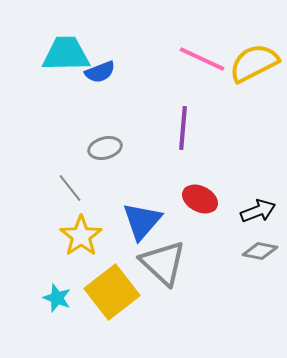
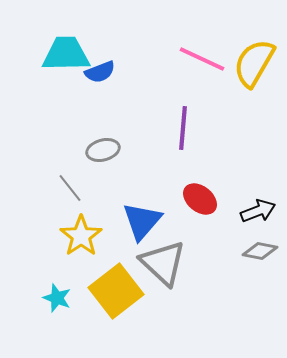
yellow semicircle: rotated 33 degrees counterclockwise
gray ellipse: moved 2 px left, 2 px down
red ellipse: rotated 12 degrees clockwise
yellow square: moved 4 px right, 1 px up
